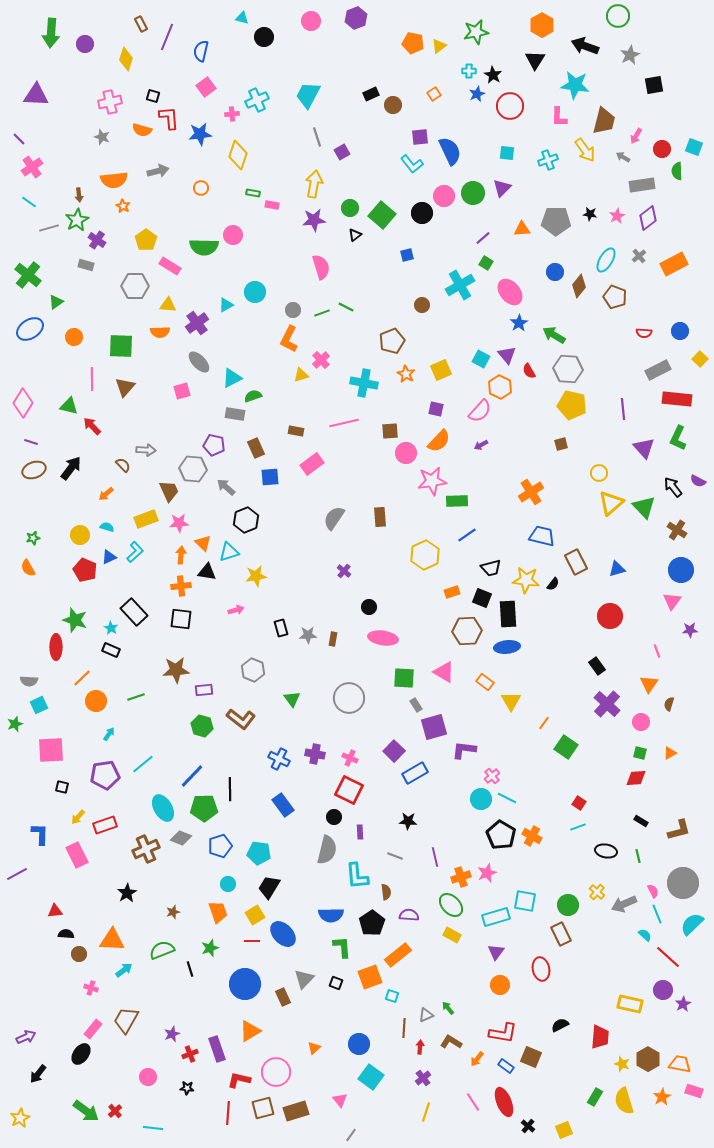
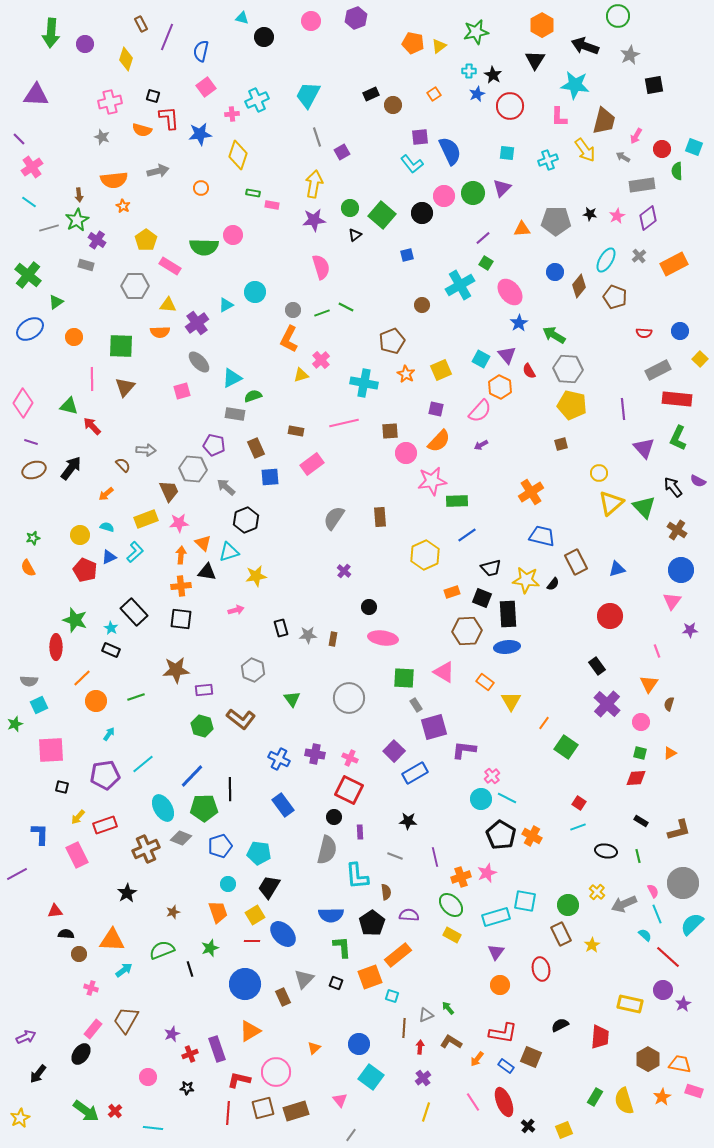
yellow star at (622, 1064): moved 30 px left, 119 px up; rotated 21 degrees clockwise
